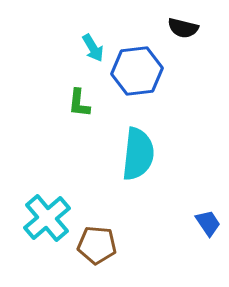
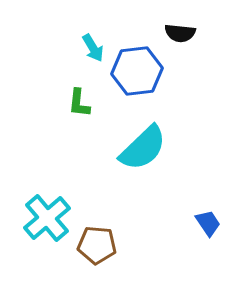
black semicircle: moved 3 px left, 5 px down; rotated 8 degrees counterclockwise
cyan semicircle: moved 5 px right, 6 px up; rotated 40 degrees clockwise
